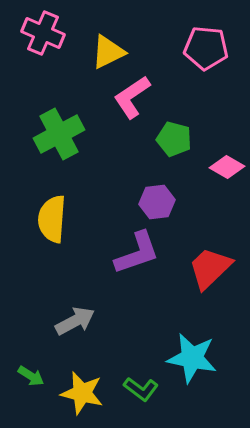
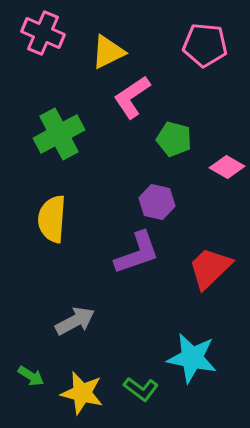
pink pentagon: moved 1 px left, 3 px up
purple hexagon: rotated 20 degrees clockwise
